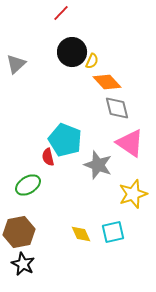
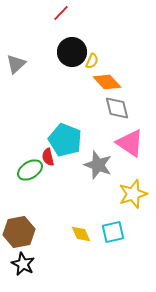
green ellipse: moved 2 px right, 15 px up
